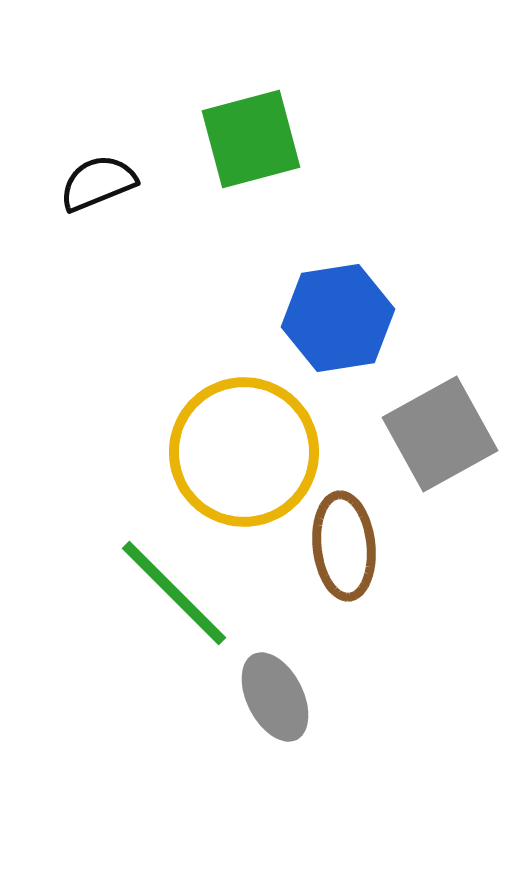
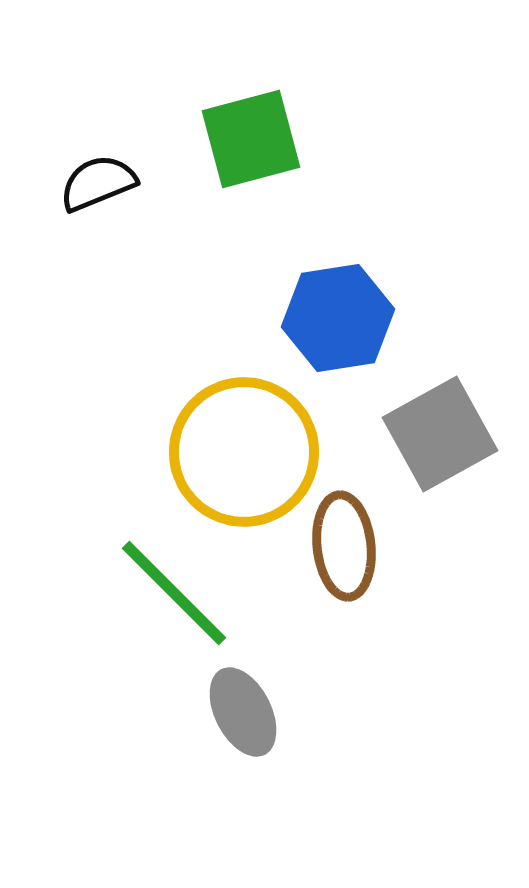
gray ellipse: moved 32 px left, 15 px down
